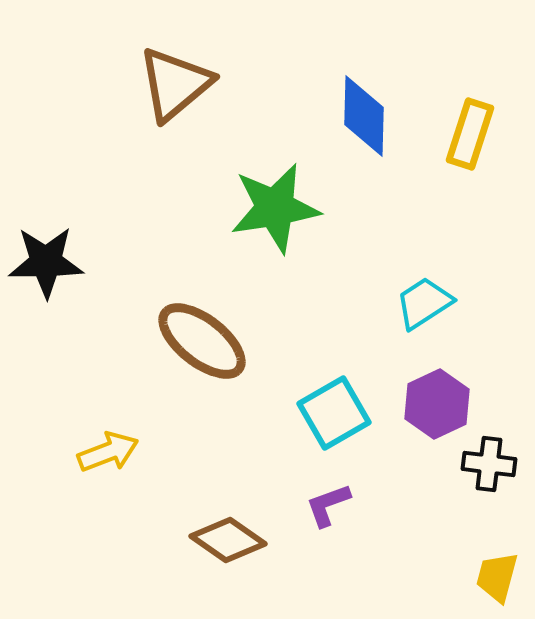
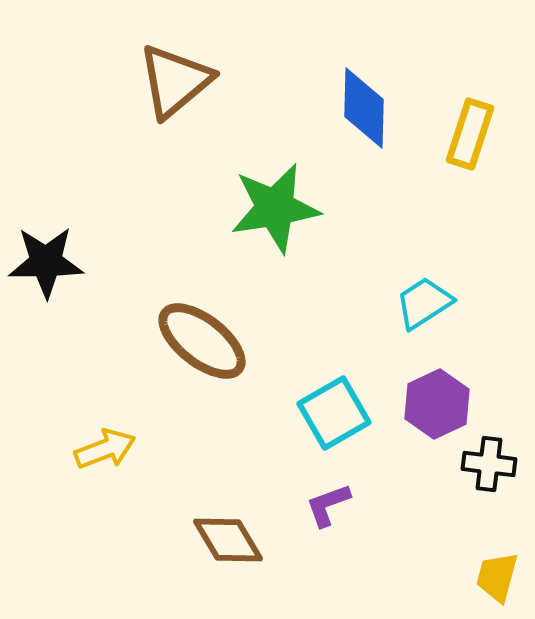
brown triangle: moved 3 px up
blue diamond: moved 8 px up
yellow arrow: moved 3 px left, 3 px up
brown diamond: rotated 24 degrees clockwise
